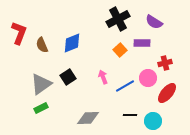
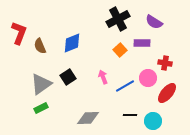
brown semicircle: moved 2 px left, 1 px down
red cross: rotated 24 degrees clockwise
